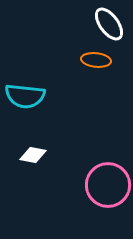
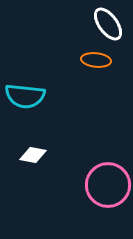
white ellipse: moved 1 px left
